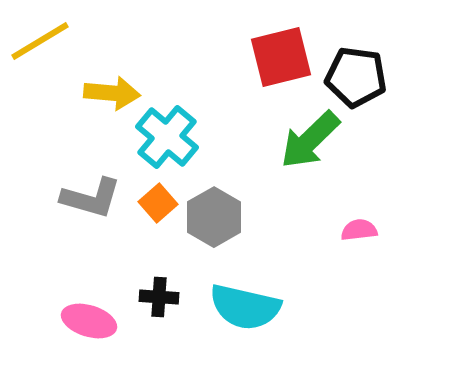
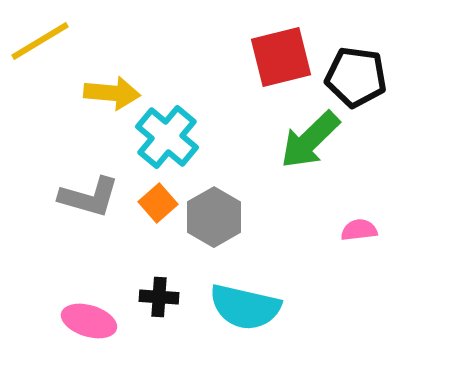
gray L-shape: moved 2 px left, 1 px up
